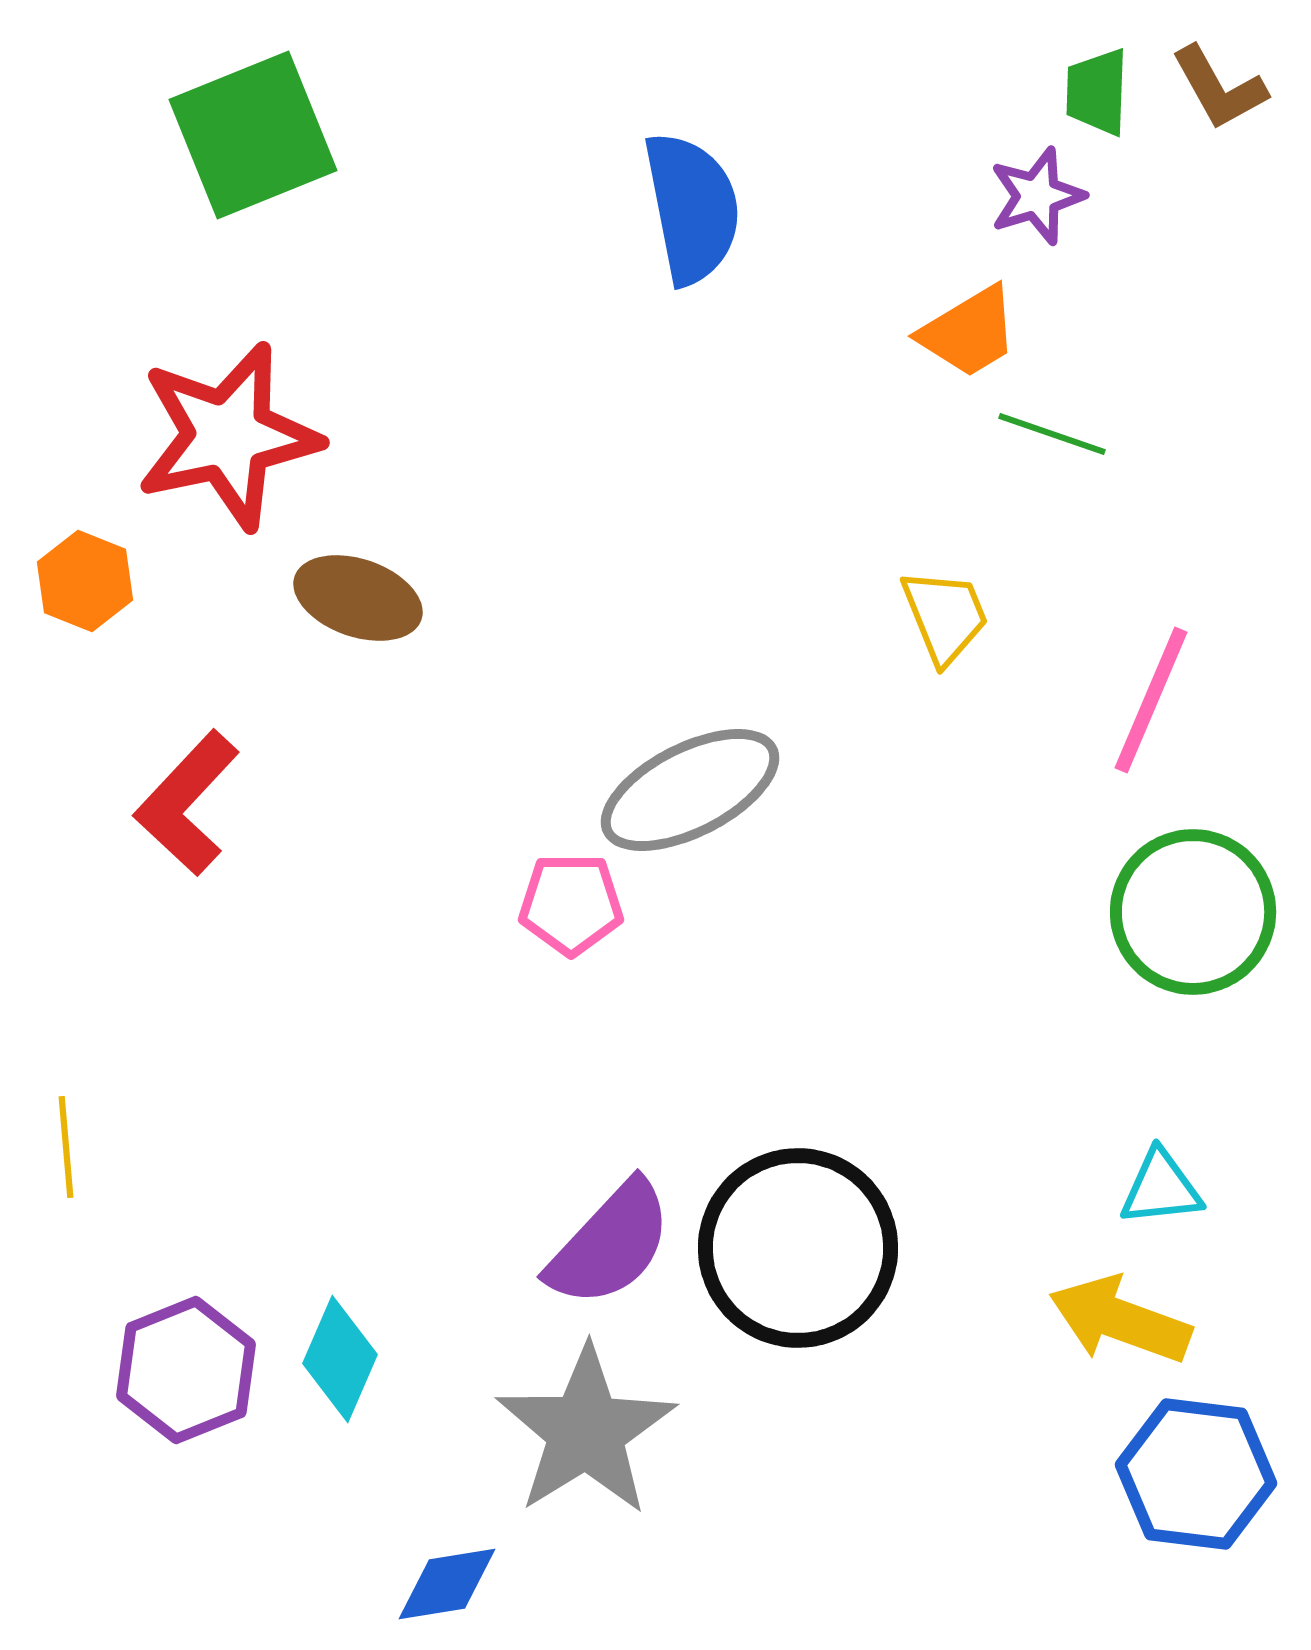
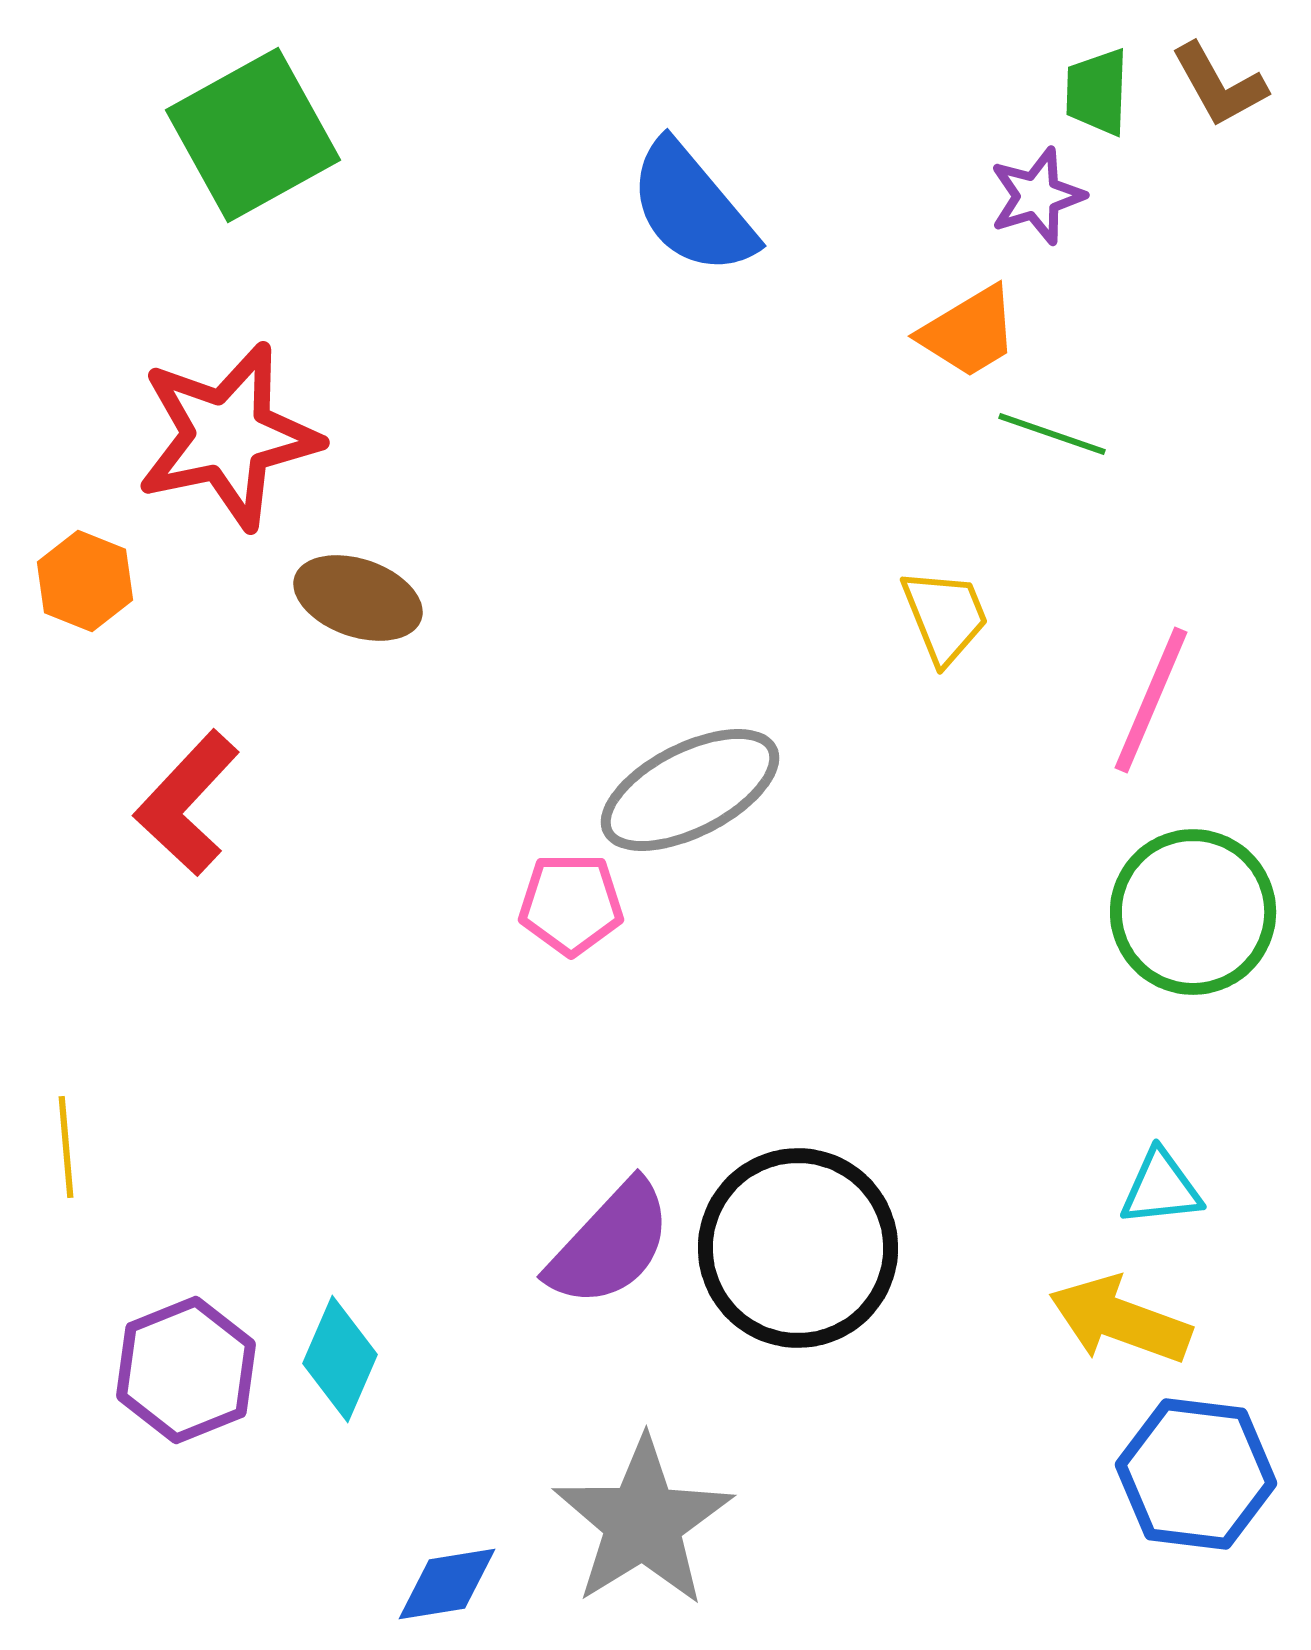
brown L-shape: moved 3 px up
green square: rotated 7 degrees counterclockwise
blue semicircle: rotated 151 degrees clockwise
gray star: moved 57 px right, 91 px down
